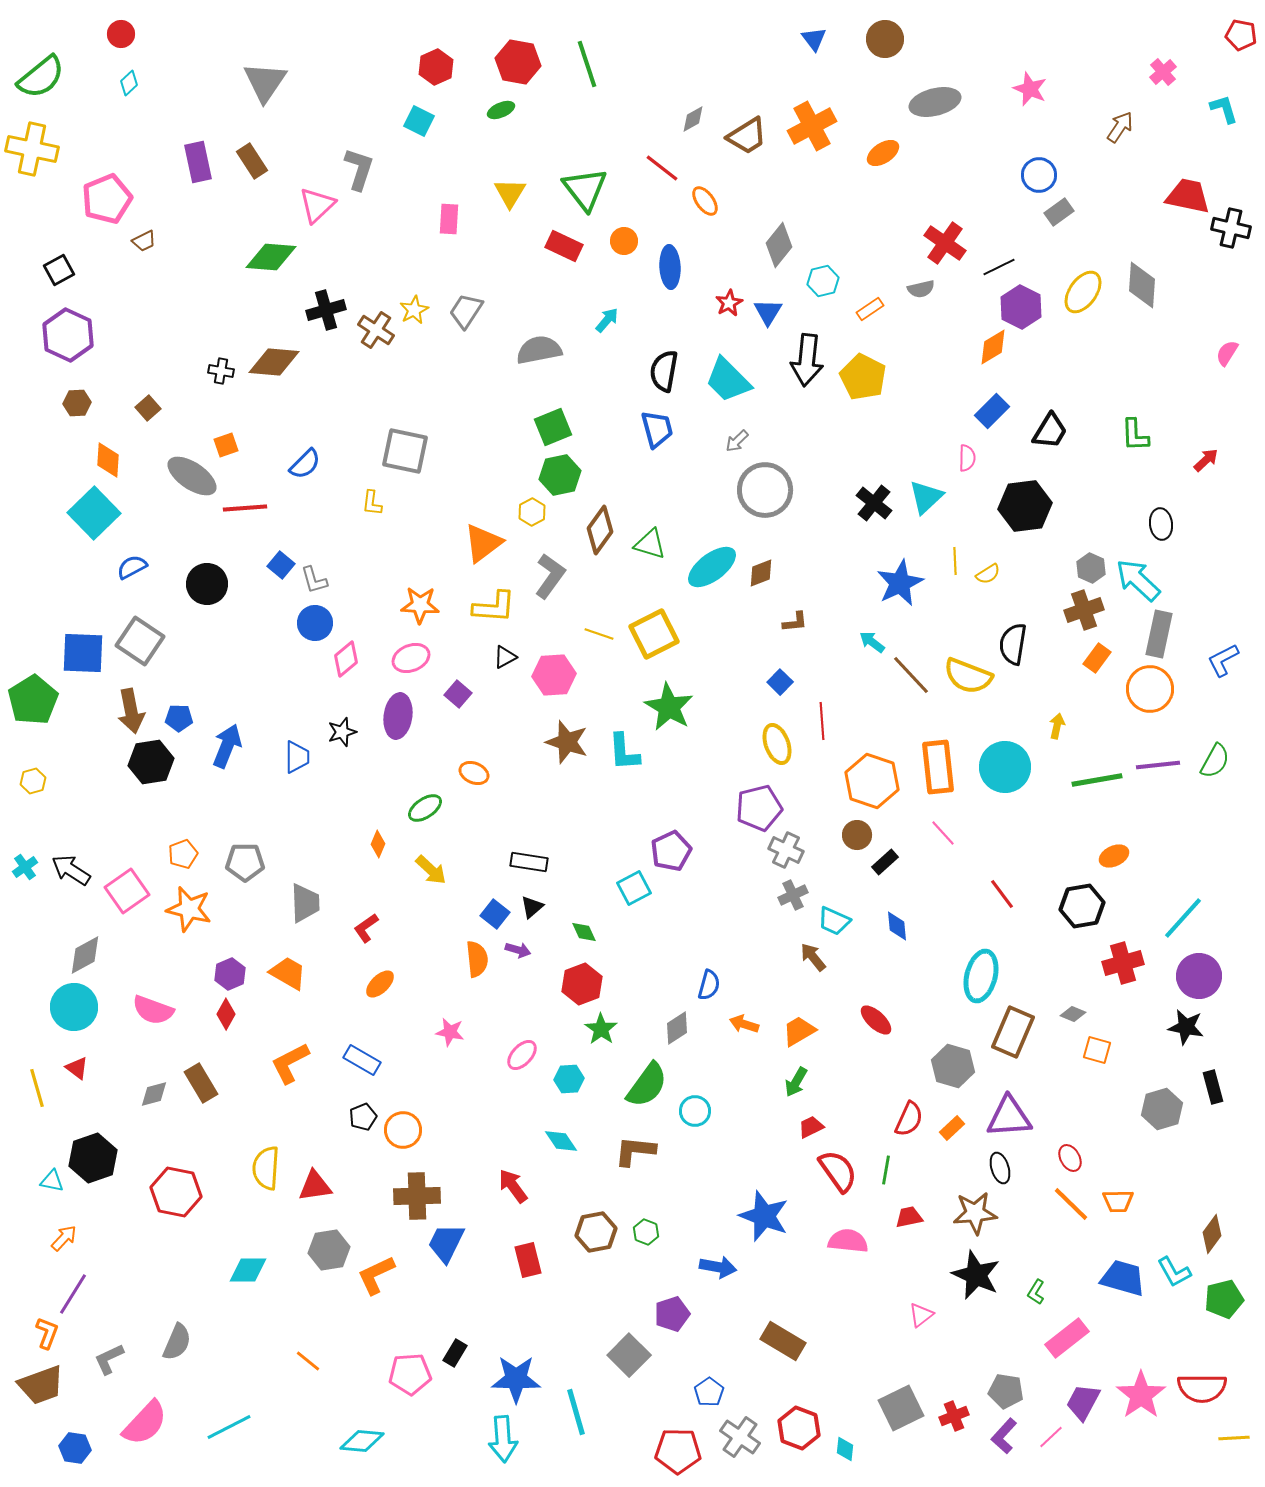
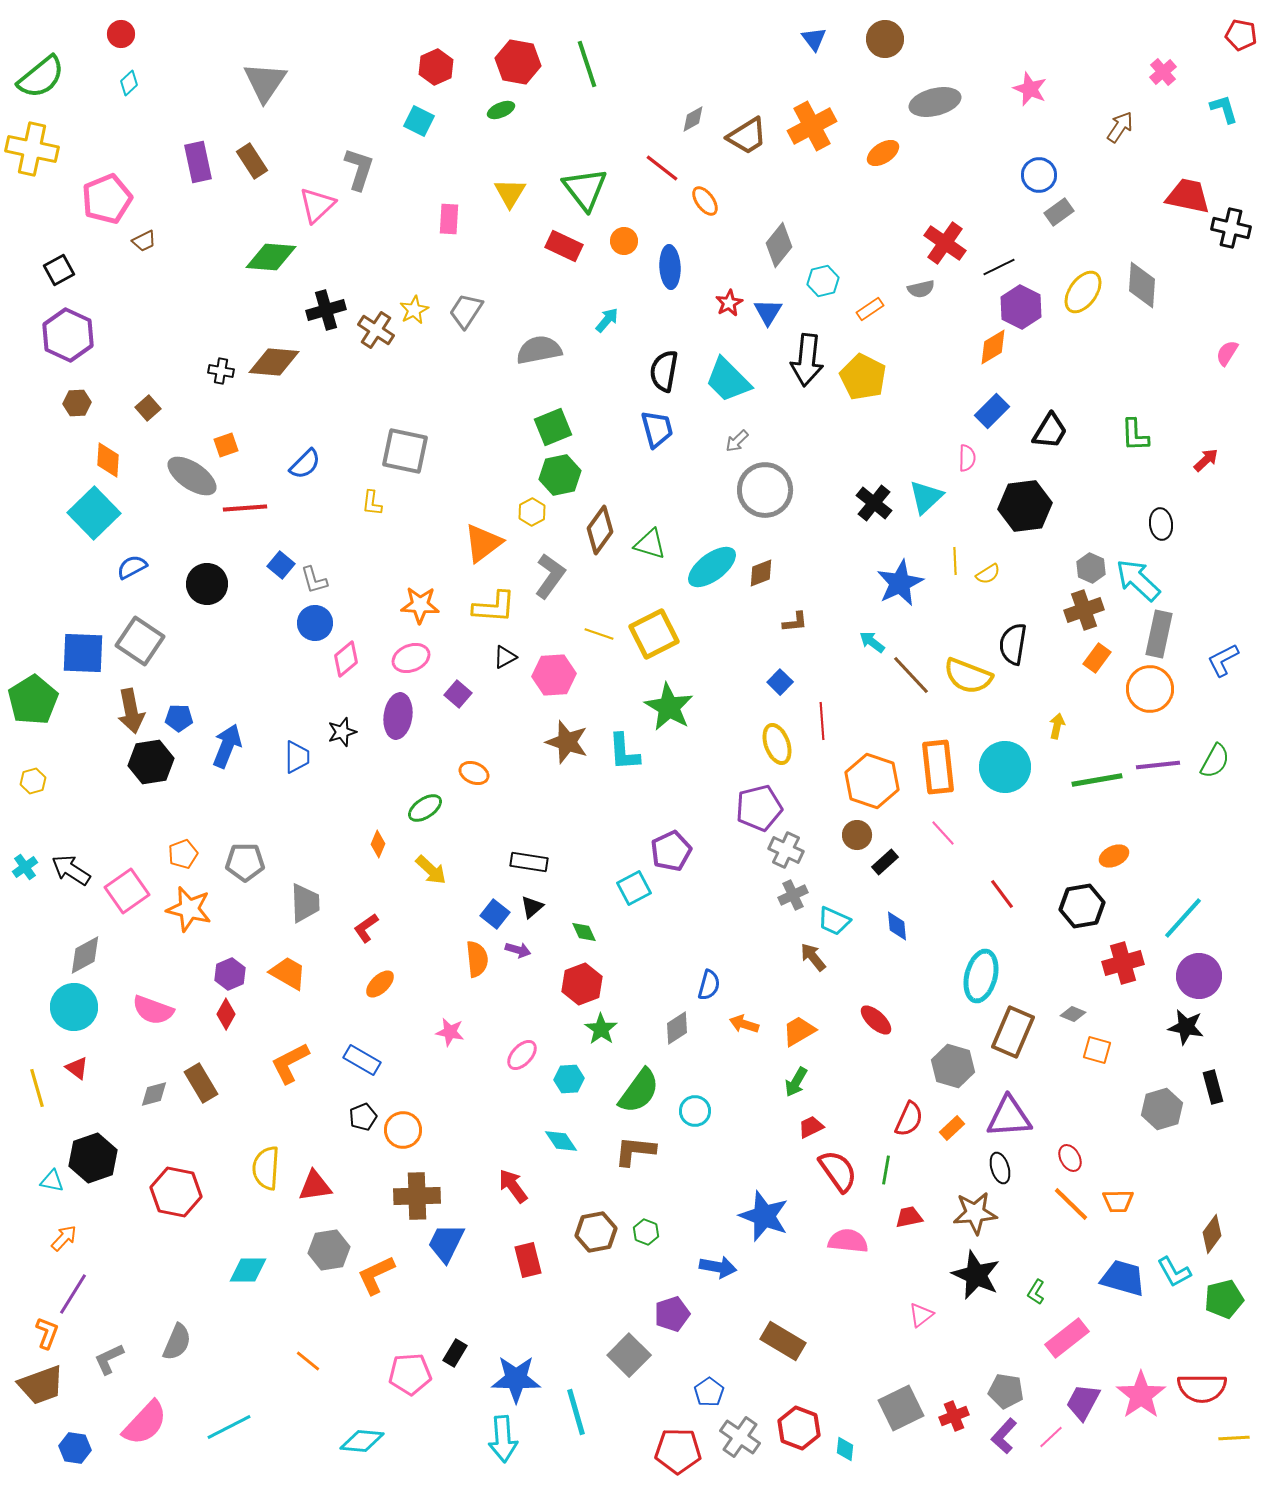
green semicircle at (647, 1085): moved 8 px left, 6 px down
